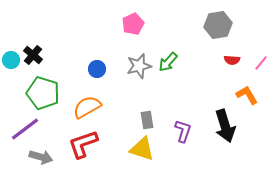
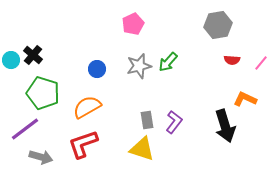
orange L-shape: moved 2 px left, 4 px down; rotated 35 degrees counterclockwise
purple L-shape: moved 9 px left, 9 px up; rotated 20 degrees clockwise
